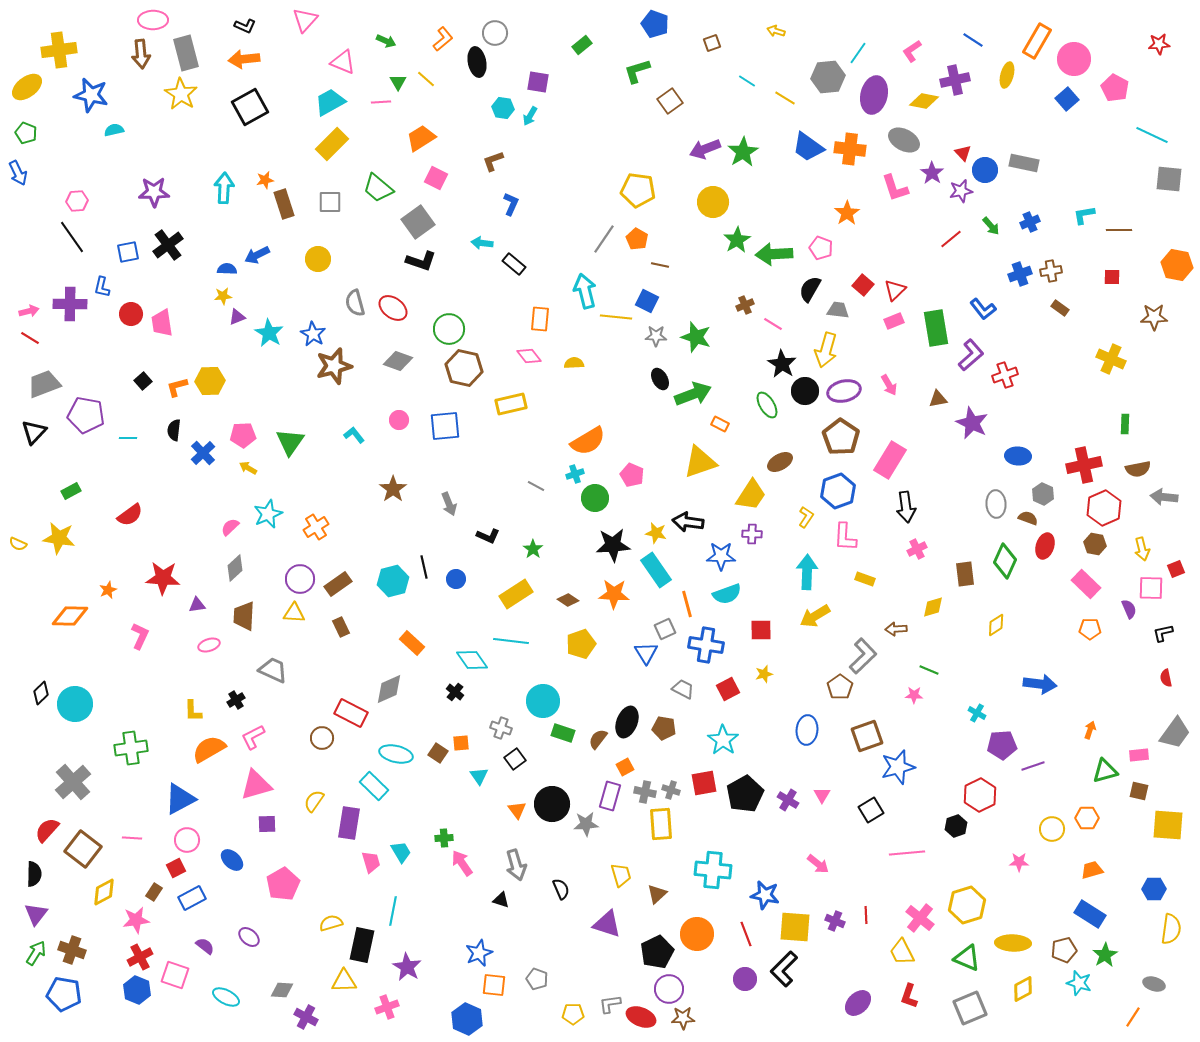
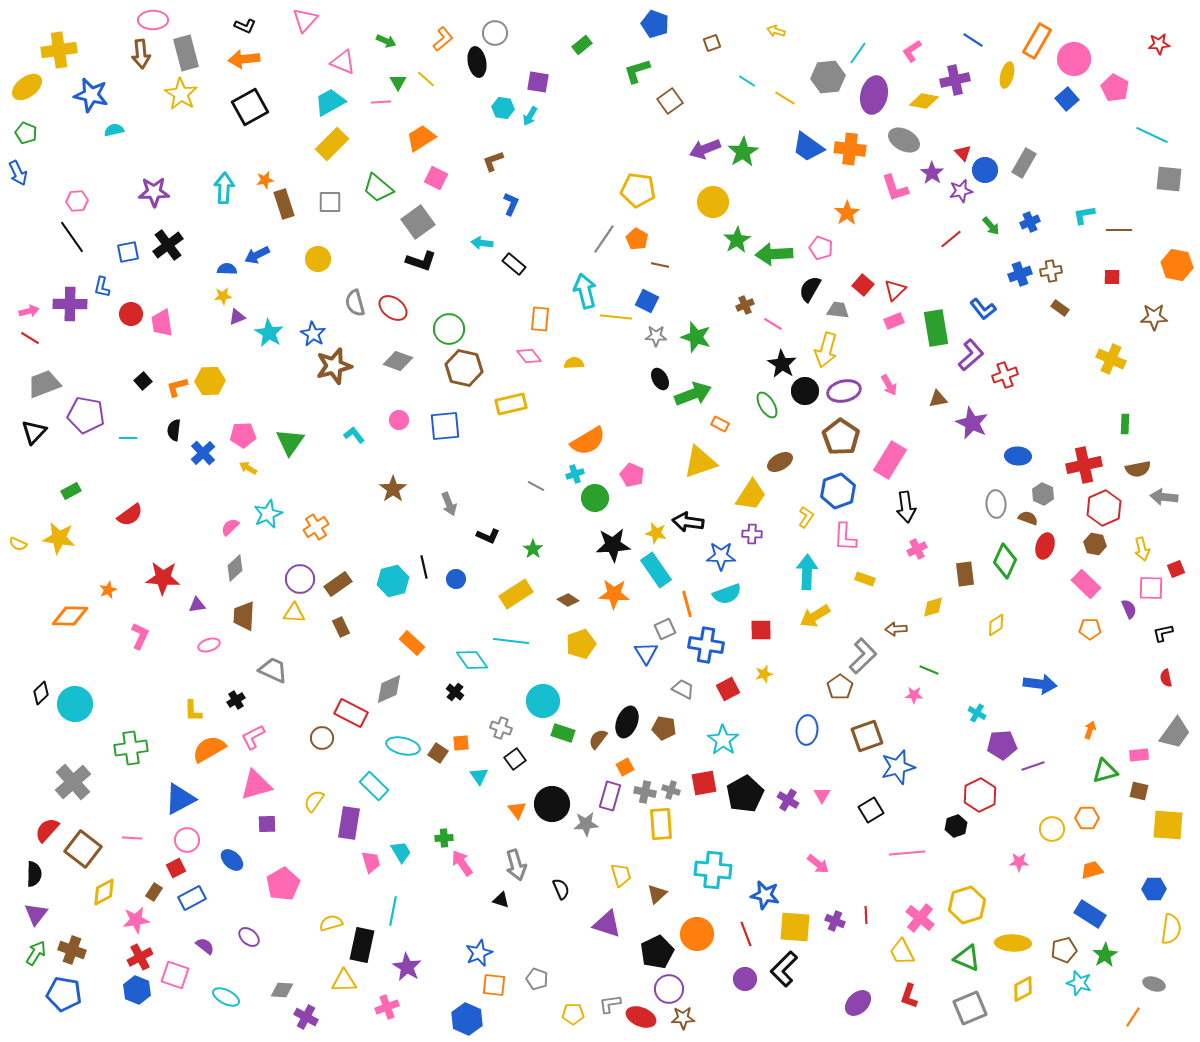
gray rectangle at (1024, 163): rotated 72 degrees counterclockwise
cyan ellipse at (396, 754): moved 7 px right, 8 px up
